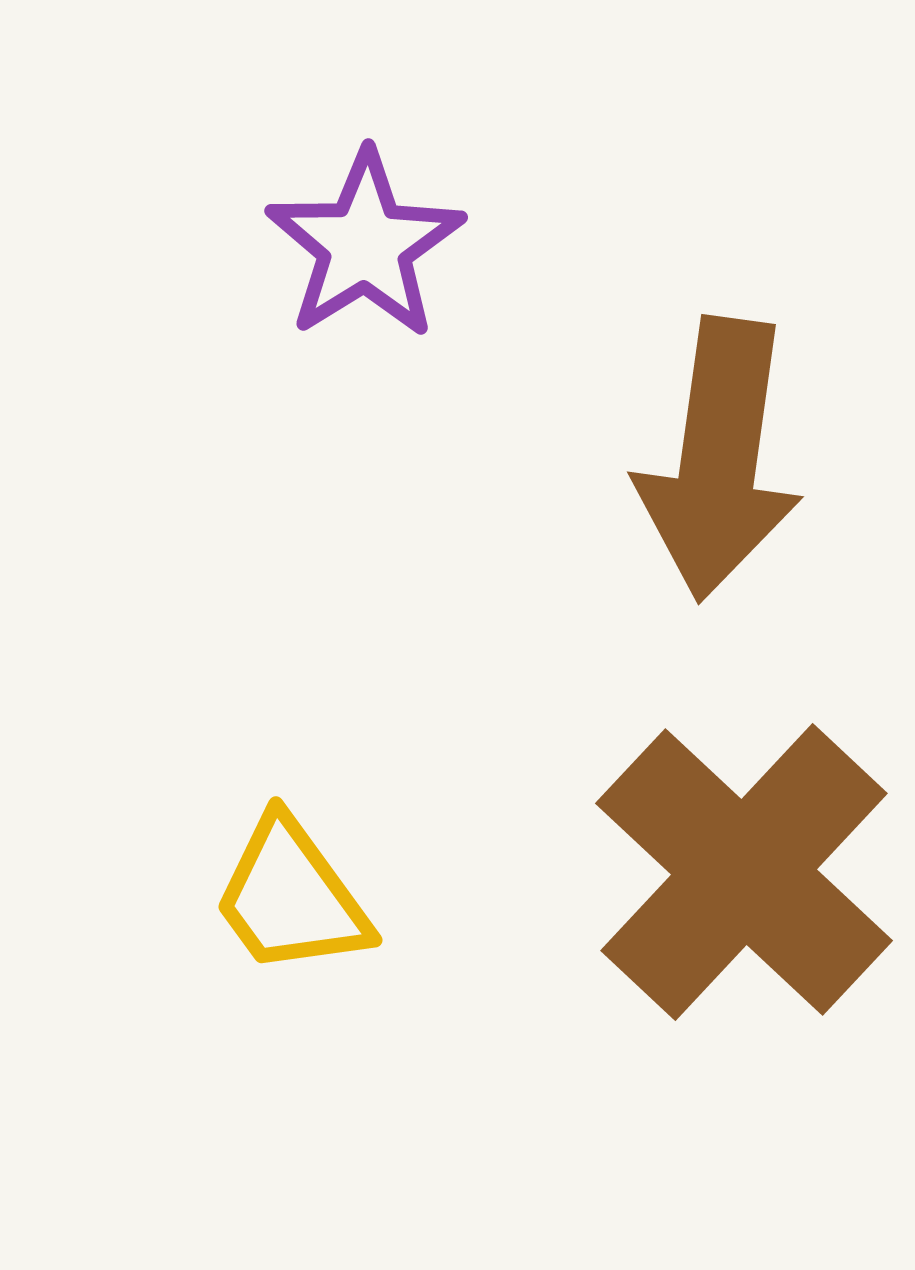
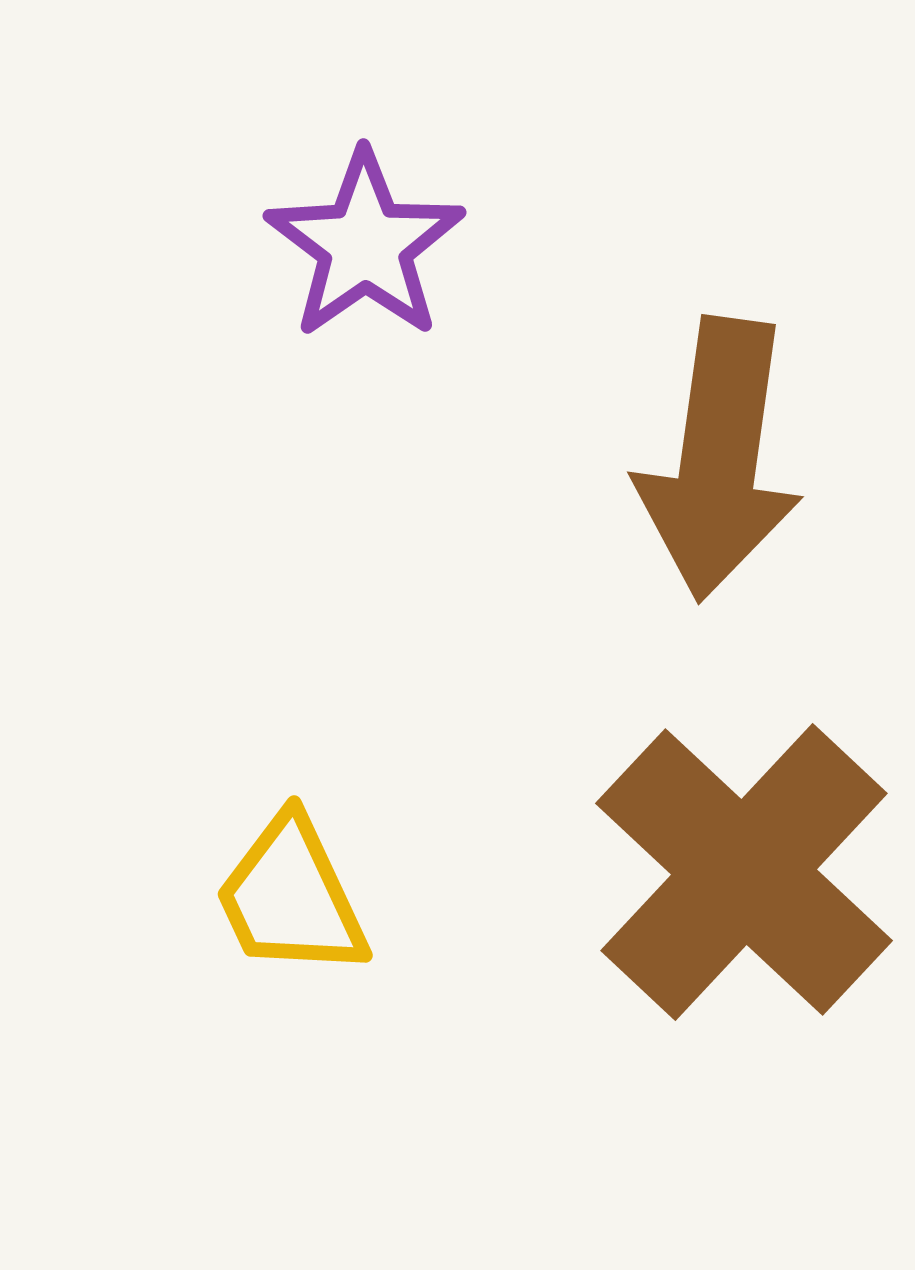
purple star: rotated 3 degrees counterclockwise
yellow trapezoid: rotated 11 degrees clockwise
